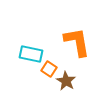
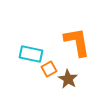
orange square: rotated 28 degrees clockwise
brown star: moved 2 px right, 2 px up
